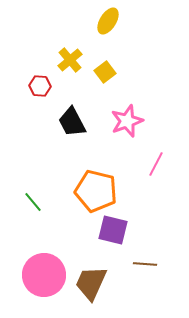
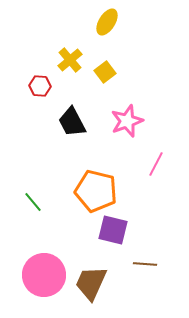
yellow ellipse: moved 1 px left, 1 px down
